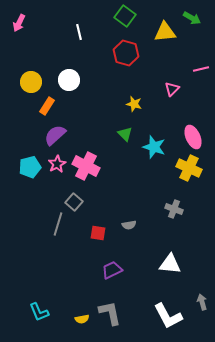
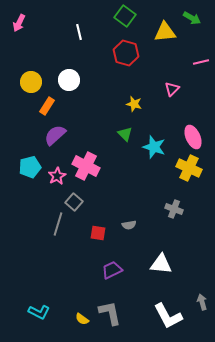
pink line: moved 7 px up
pink star: moved 12 px down
white triangle: moved 9 px left
cyan L-shape: rotated 40 degrees counterclockwise
yellow semicircle: rotated 48 degrees clockwise
